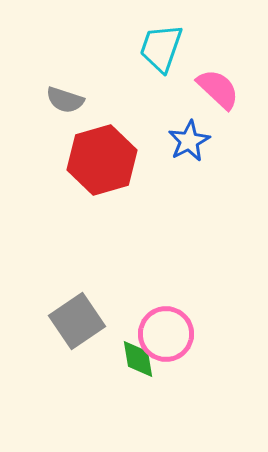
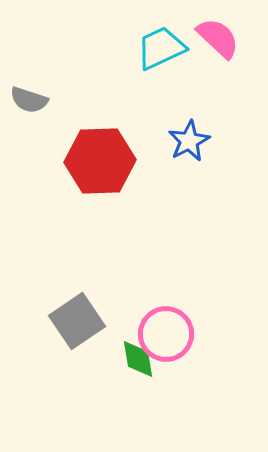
cyan trapezoid: rotated 46 degrees clockwise
pink semicircle: moved 51 px up
gray semicircle: moved 36 px left
red hexagon: moved 2 px left, 1 px down; rotated 14 degrees clockwise
